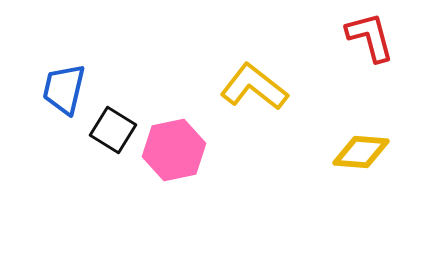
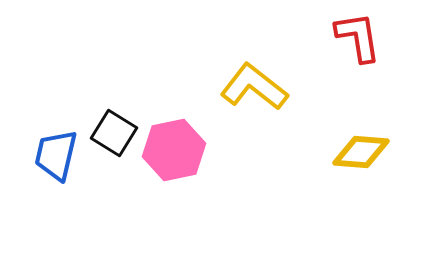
red L-shape: moved 12 px left; rotated 6 degrees clockwise
blue trapezoid: moved 8 px left, 66 px down
black square: moved 1 px right, 3 px down
